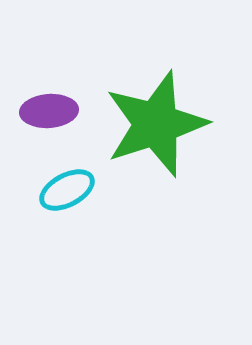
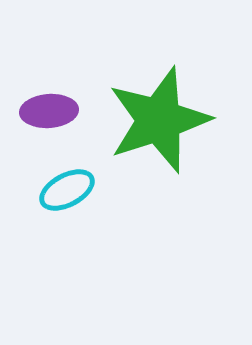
green star: moved 3 px right, 4 px up
